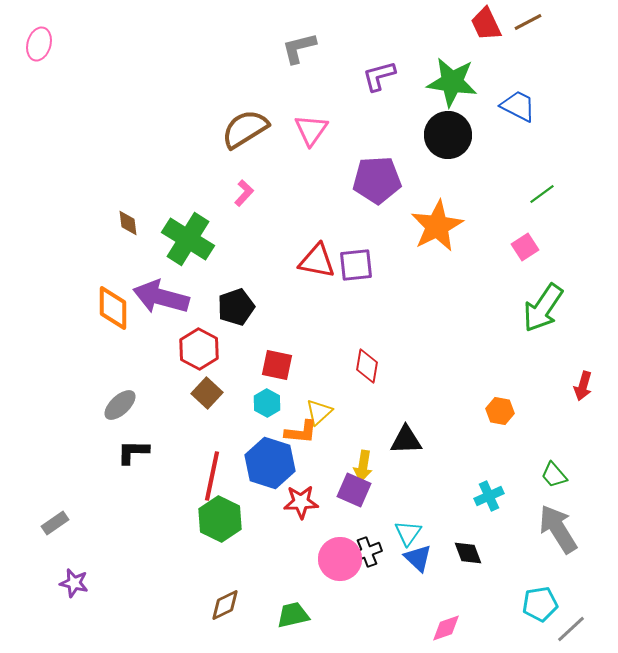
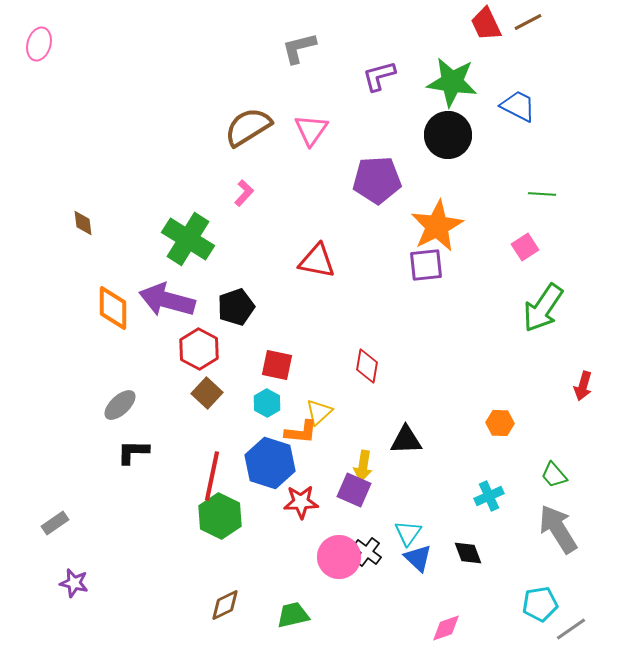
brown semicircle at (245, 129): moved 3 px right, 2 px up
green line at (542, 194): rotated 40 degrees clockwise
brown diamond at (128, 223): moved 45 px left
purple square at (356, 265): moved 70 px right
purple arrow at (161, 297): moved 6 px right, 3 px down
orange hexagon at (500, 411): moved 12 px down; rotated 8 degrees counterclockwise
green hexagon at (220, 519): moved 3 px up
black cross at (367, 552): rotated 32 degrees counterclockwise
pink circle at (340, 559): moved 1 px left, 2 px up
gray line at (571, 629): rotated 8 degrees clockwise
